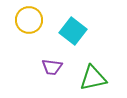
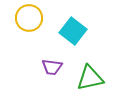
yellow circle: moved 2 px up
green triangle: moved 3 px left
